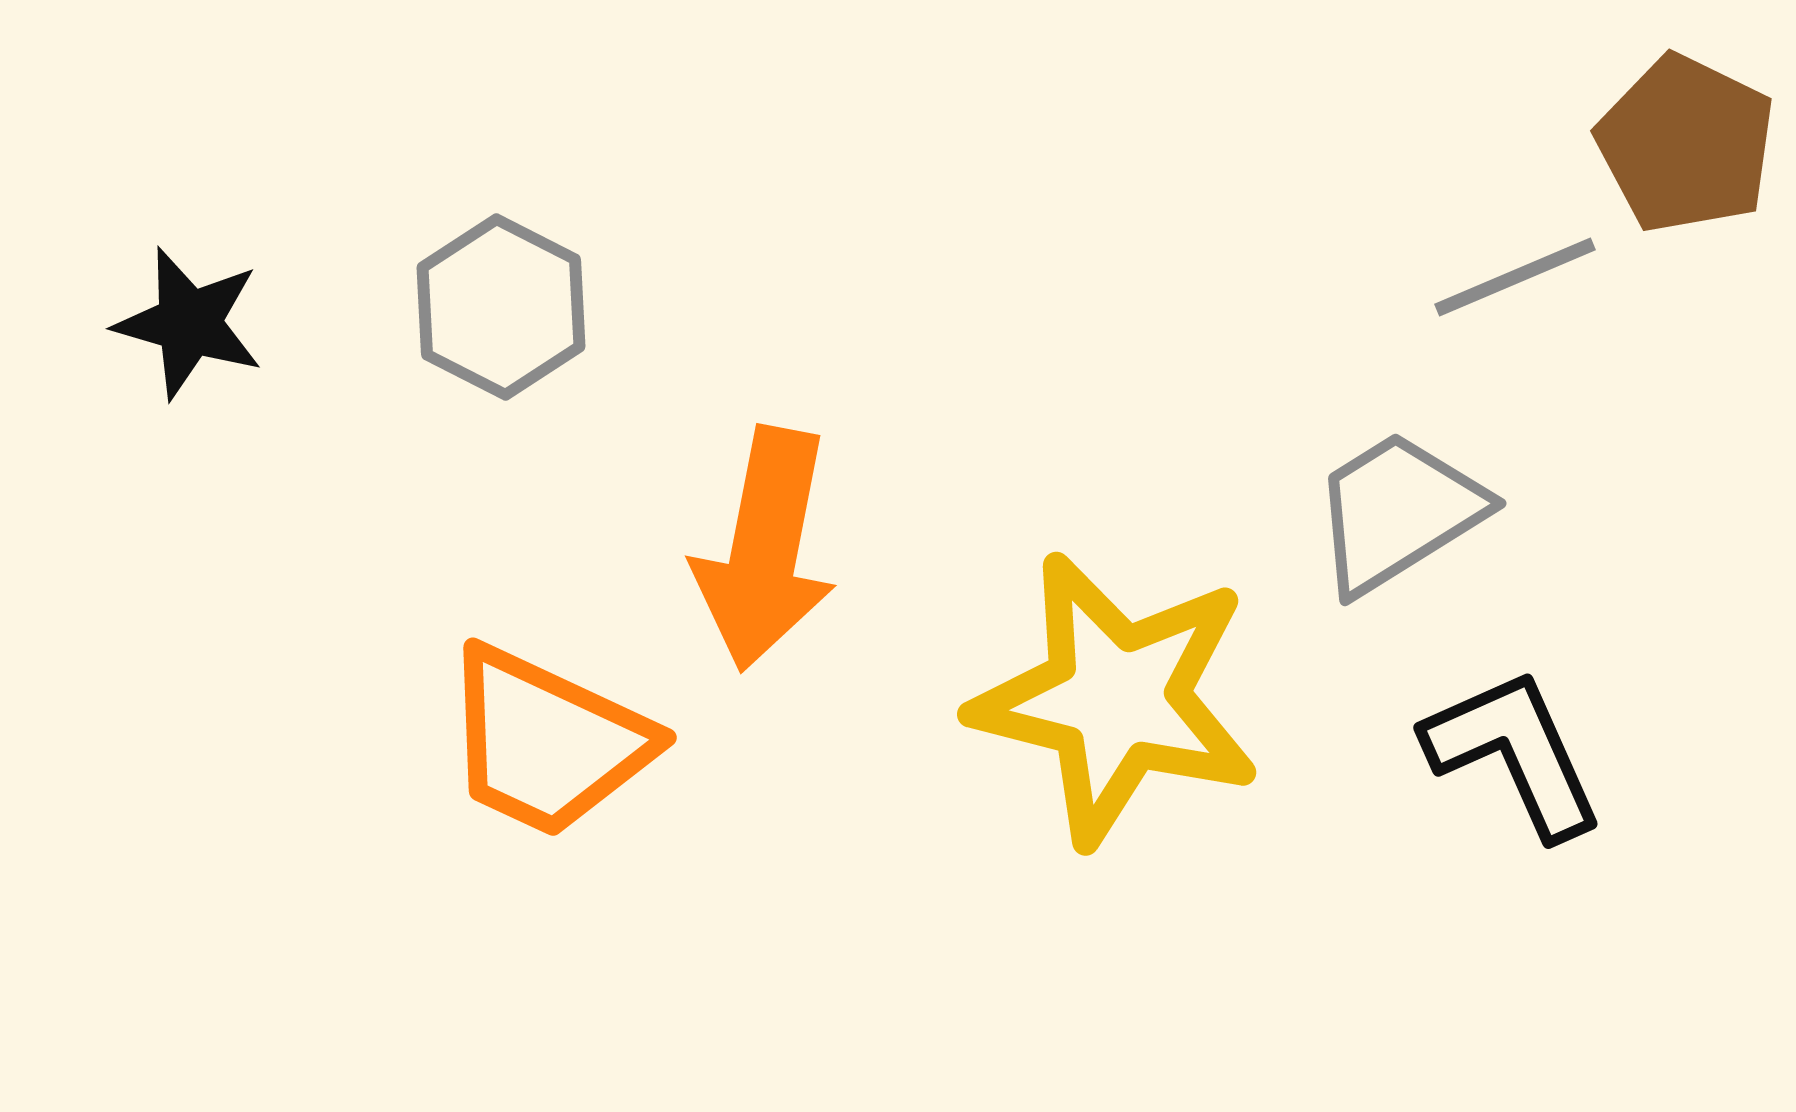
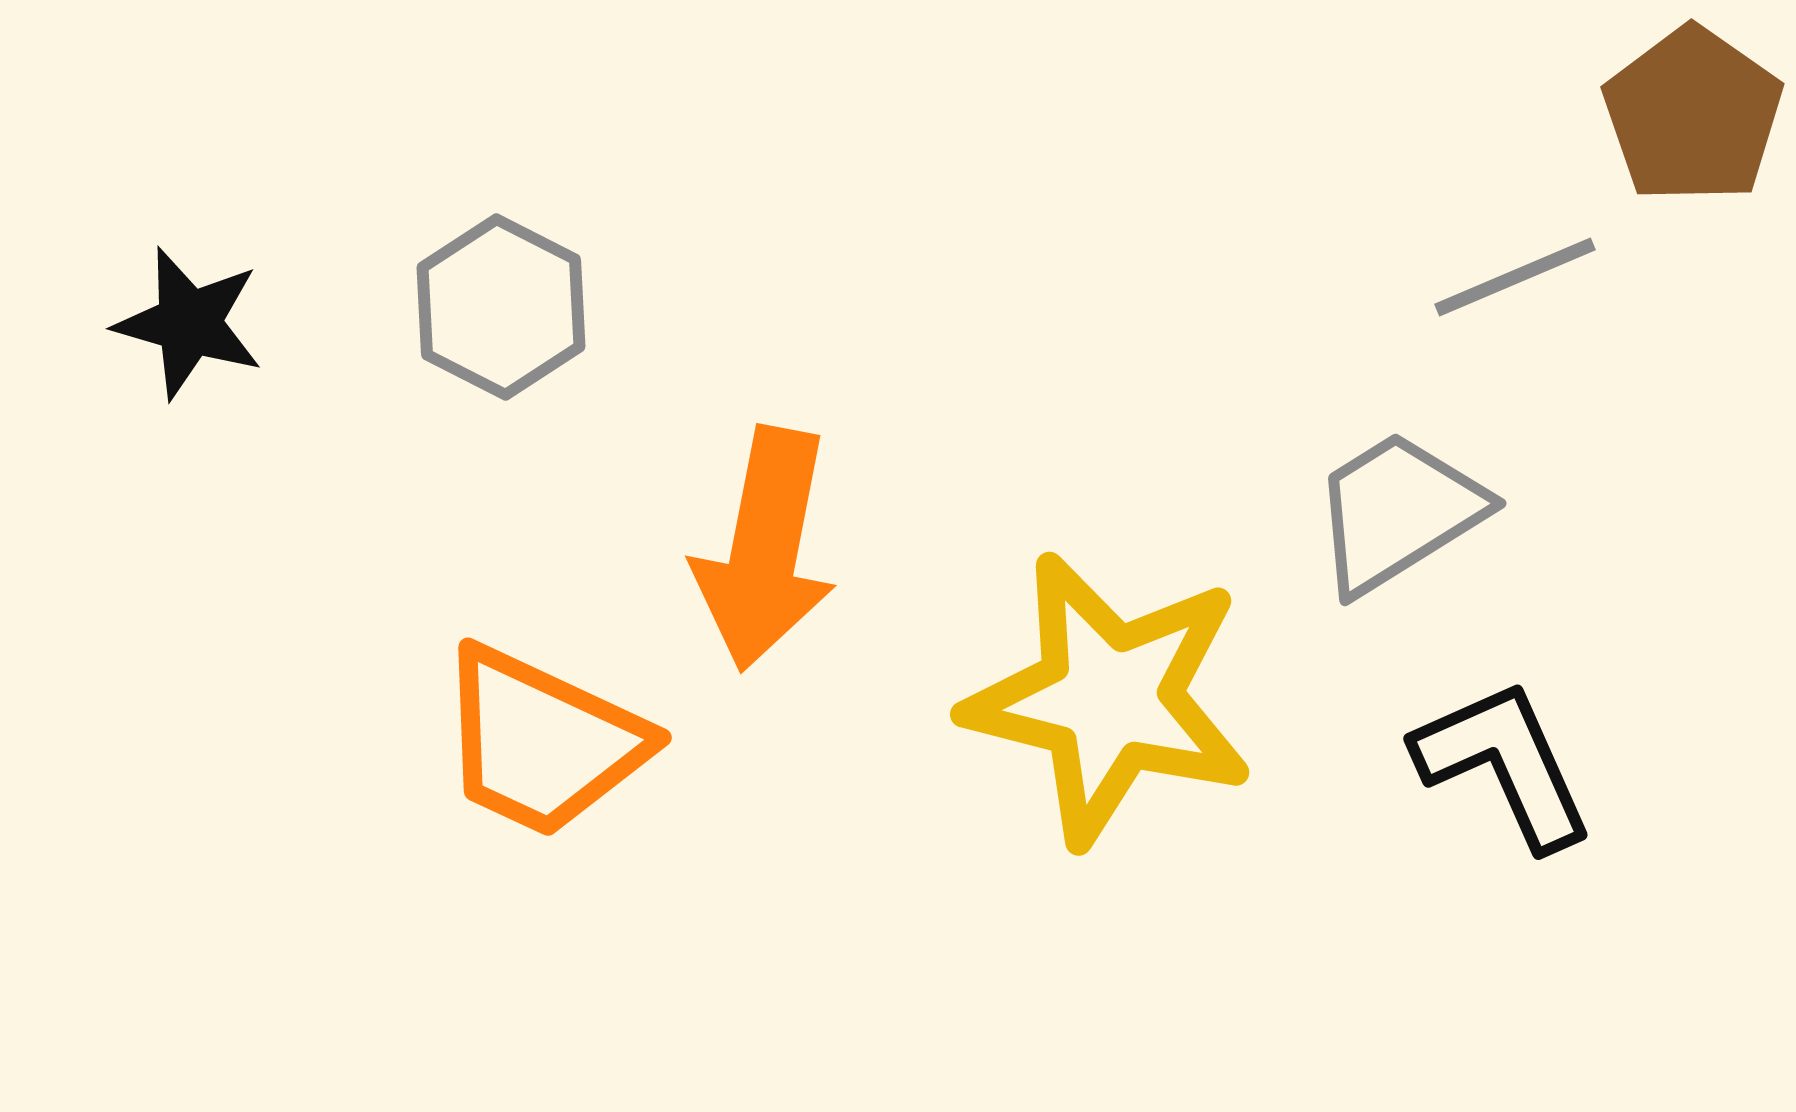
brown pentagon: moved 7 px right, 29 px up; rotated 9 degrees clockwise
yellow star: moved 7 px left
orange trapezoid: moved 5 px left
black L-shape: moved 10 px left, 11 px down
